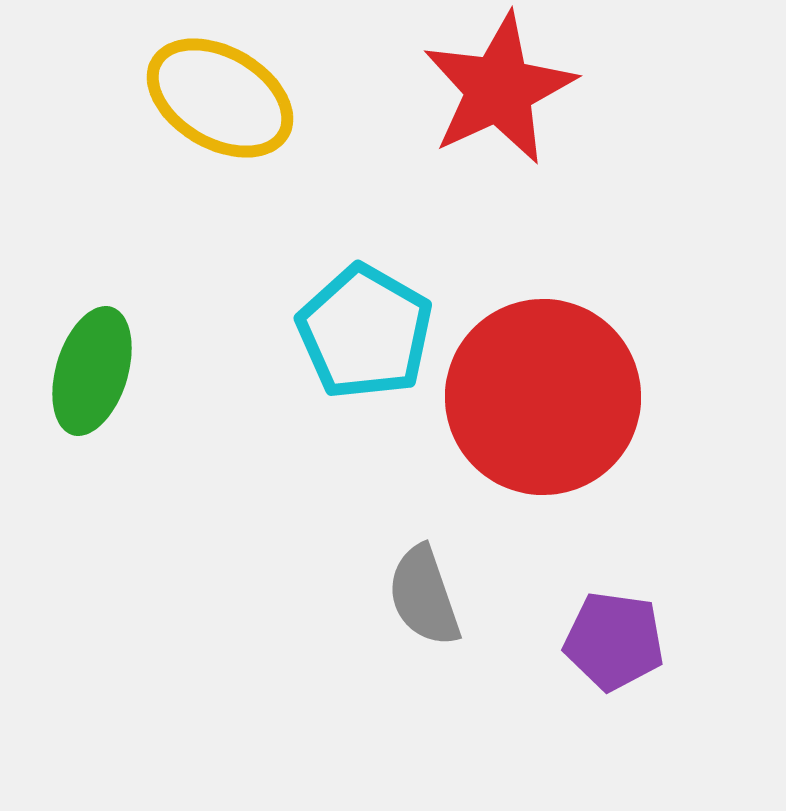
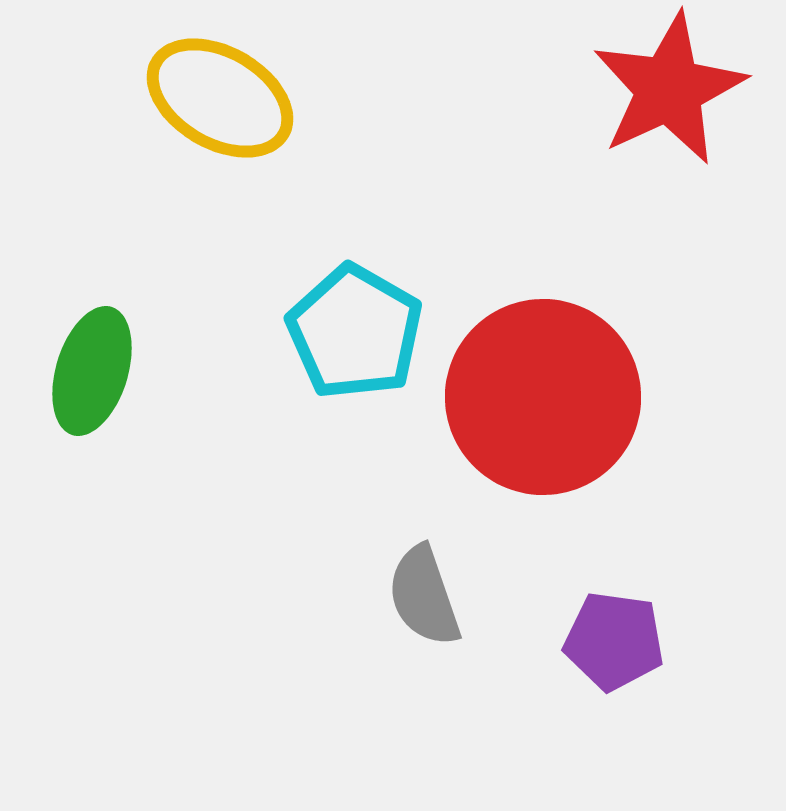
red star: moved 170 px right
cyan pentagon: moved 10 px left
